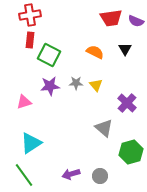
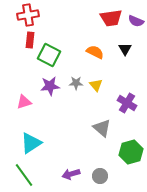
red cross: moved 2 px left
purple cross: rotated 12 degrees counterclockwise
gray triangle: moved 2 px left
